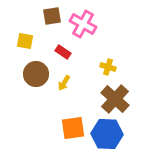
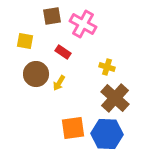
yellow cross: moved 1 px left
yellow arrow: moved 5 px left
brown cross: moved 1 px up
